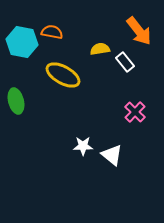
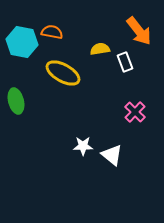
white rectangle: rotated 18 degrees clockwise
yellow ellipse: moved 2 px up
